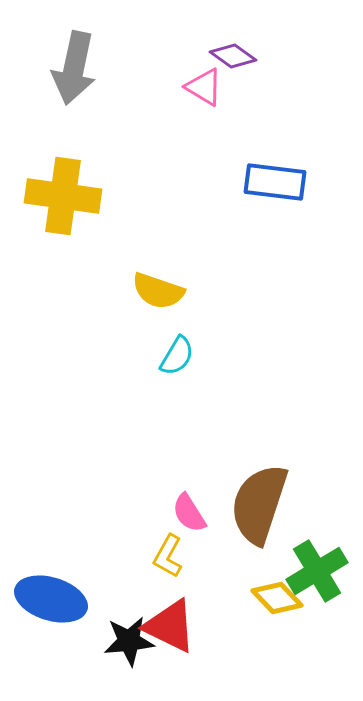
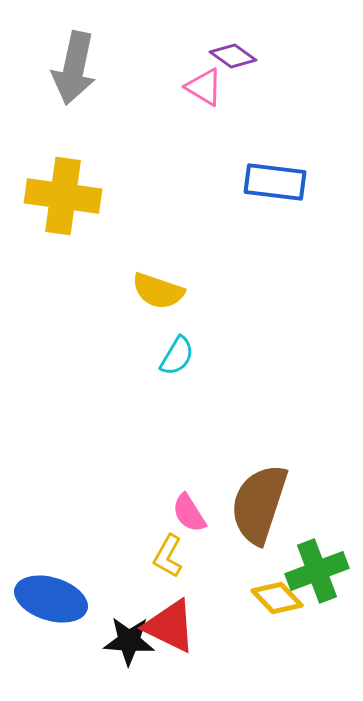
green cross: rotated 10 degrees clockwise
black star: rotated 9 degrees clockwise
